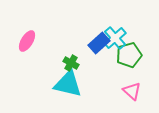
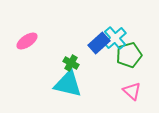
pink ellipse: rotated 25 degrees clockwise
